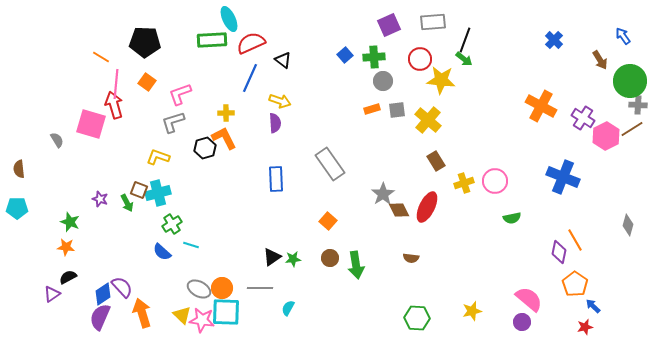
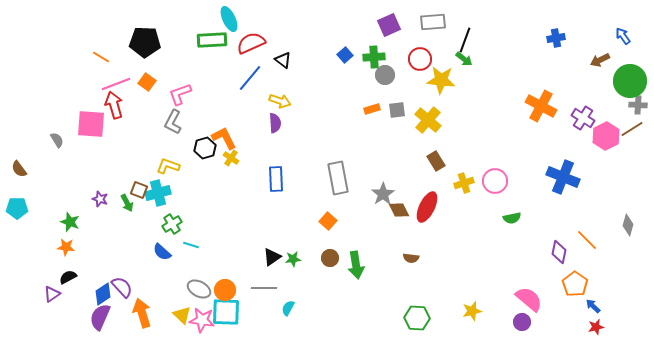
blue cross at (554, 40): moved 2 px right, 2 px up; rotated 36 degrees clockwise
brown arrow at (600, 60): rotated 96 degrees clockwise
blue line at (250, 78): rotated 16 degrees clockwise
gray circle at (383, 81): moved 2 px right, 6 px up
pink line at (116, 84): rotated 64 degrees clockwise
yellow cross at (226, 113): moved 5 px right, 45 px down; rotated 35 degrees clockwise
gray L-shape at (173, 122): rotated 45 degrees counterclockwise
pink square at (91, 124): rotated 12 degrees counterclockwise
yellow L-shape at (158, 157): moved 10 px right, 9 px down
gray rectangle at (330, 164): moved 8 px right, 14 px down; rotated 24 degrees clockwise
brown semicircle at (19, 169): rotated 30 degrees counterclockwise
orange line at (575, 240): moved 12 px right; rotated 15 degrees counterclockwise
orange circle at (222, 288): moved 3 px right, 2 px down
gray line at (260, 288): moved 4 px right
red star at (585, 327): moved 11 px right
